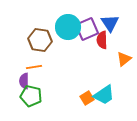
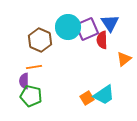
brown hexagon: rotated 15 degrees clockwise
